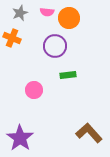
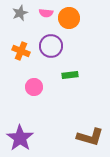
pink semicircle: moved 1 px left, 1 px down
orange cross: moved 9 px right, 13 px down
purple circle: moved 4 px left
green rectangle: moved 2 px right
pink circle: moved 3 px up
brown L-shape: moved 1 px right, 4 px down; rotated 148 degrees clockwise
